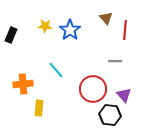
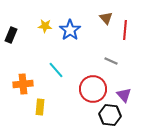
gray line: moved 4 px left; rotated 24 degrees clockwise
yellow rectangle: moved 1 px right, 1 px up
